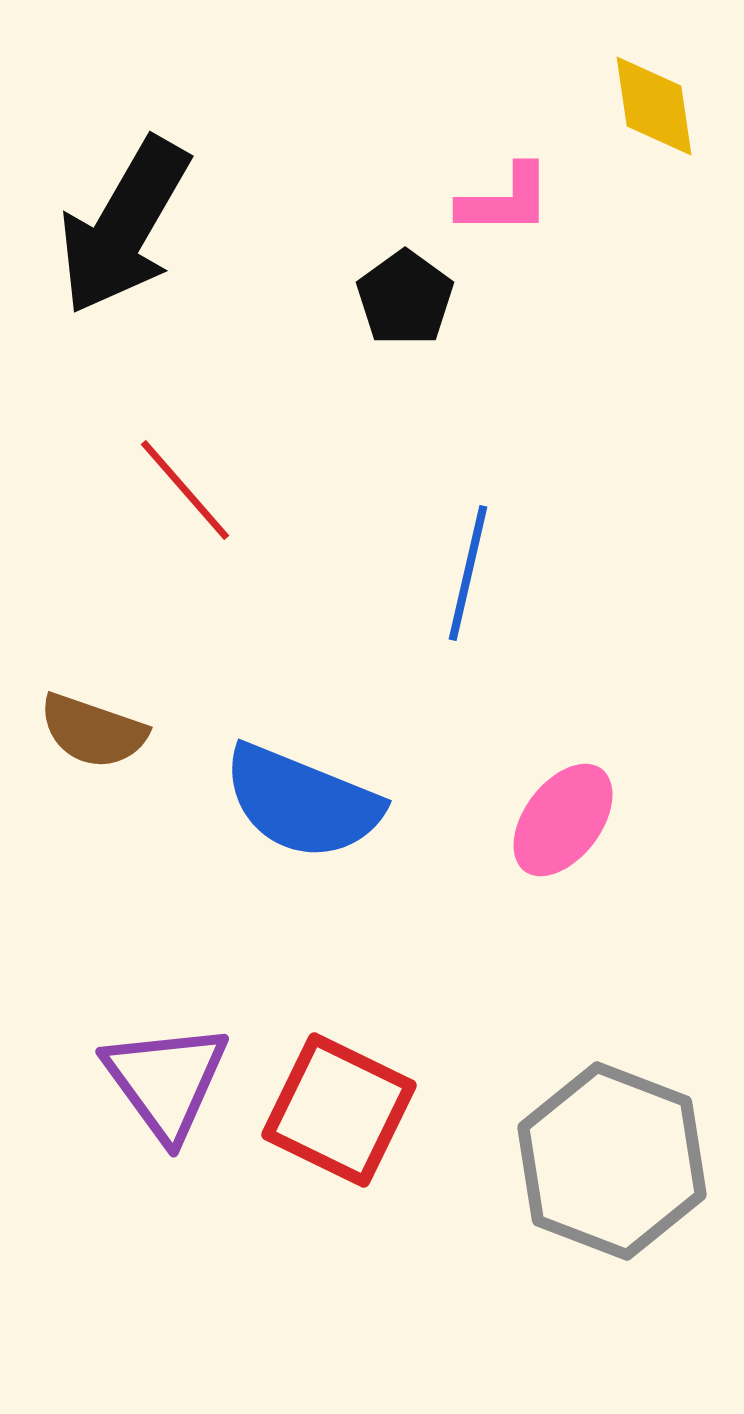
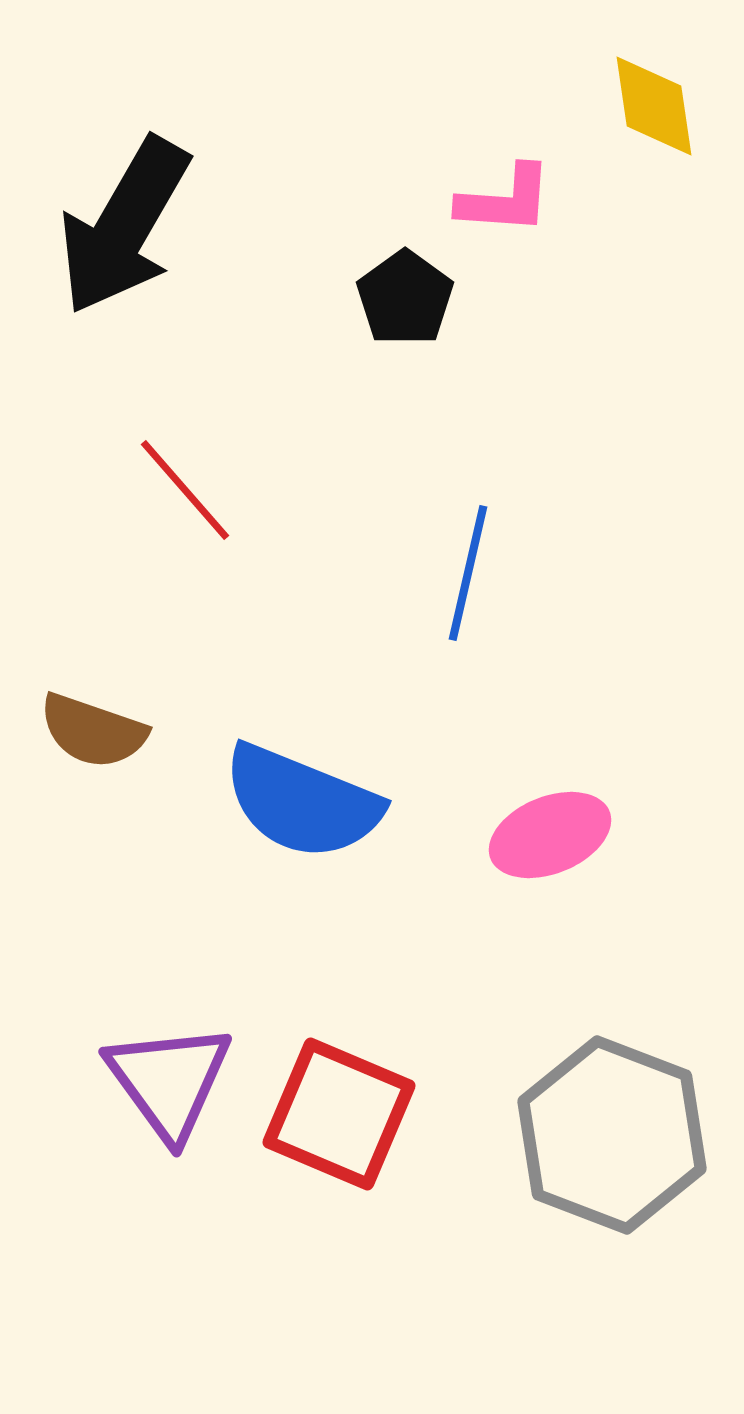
pink L-shape: rotated 4 degrees clockwise
pink ellipse: moved 13 px left, 15 px down; rotated 31 degrees clockwise
purple triangle: moved 3 px right
red square: moved 4 px down; rotated 3 degrees counterclockwise
gray hexagon: moved 26 px up
